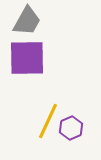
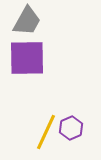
yellow line: moved 2 px left, 11 px down
